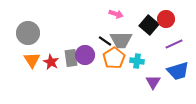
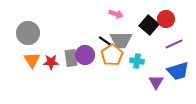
orange pentagon: moved 2 px left, 3 px up
red star: rotated 28 degrees counterclockwise
purple triangle: moved 3 px right
